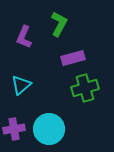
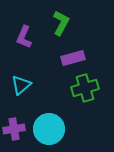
green L-shape: moved 2 px right, 1 px up
